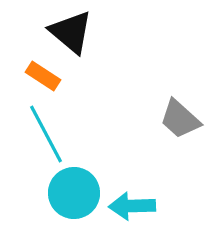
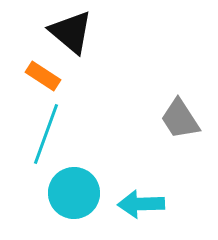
gray trapezoid: rotated 15 degrees clockwise
cyan line: rotated 48 degrees clockwise
cyan arrow: moved 9 px right, 2 px up
